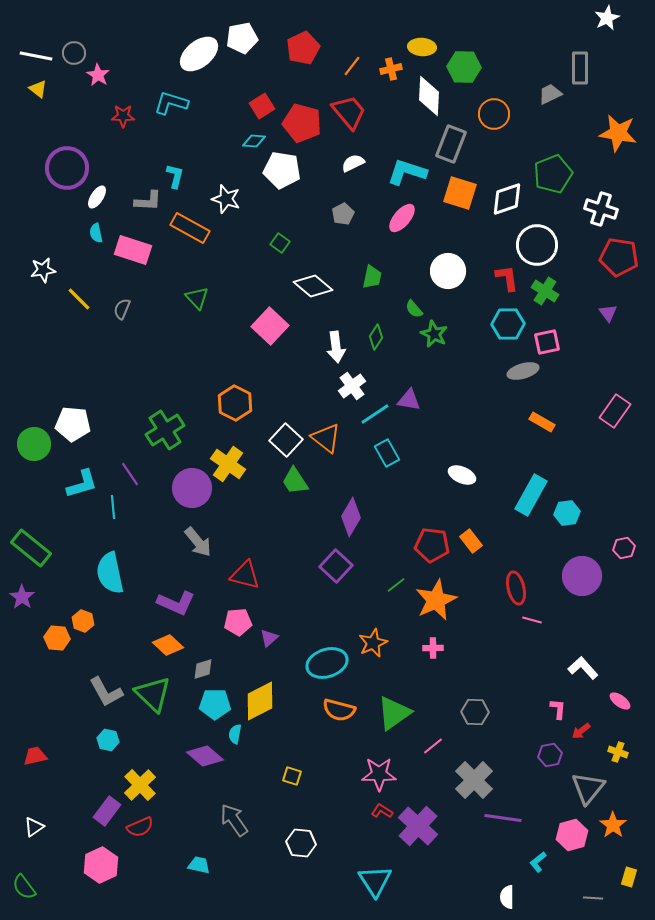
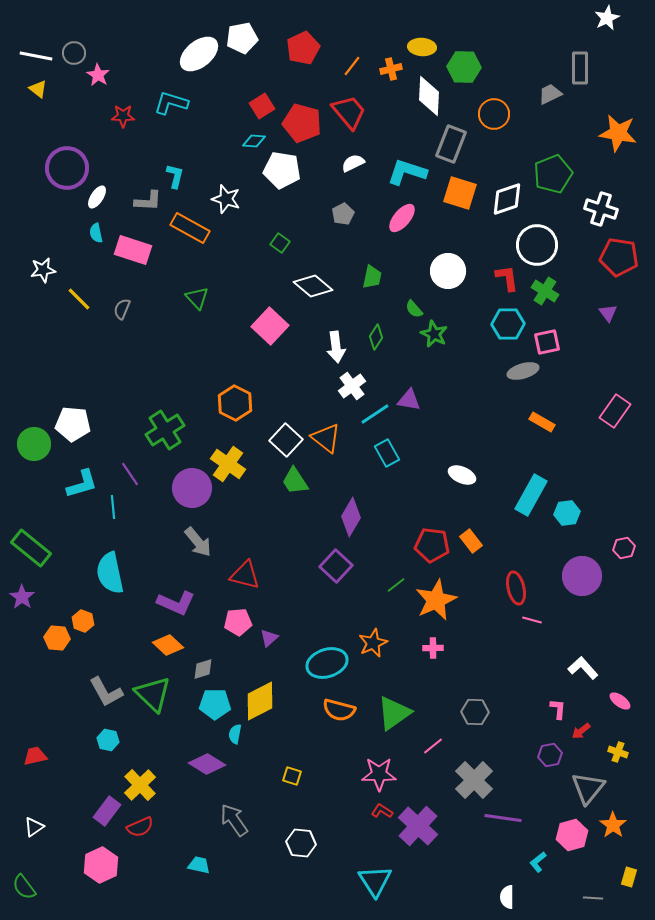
purple diamond at (205, 756): moved 2 px right, 8 px down; rotated 9 degrees counterclockwise
